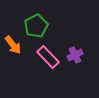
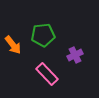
green pentagon: moved 7 px right, 9 px down; rotated 20 degrees clockwise
pink rectangle: moved 1 px left, 17 px down
